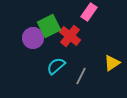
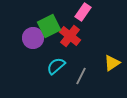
pink rectangle: moved 6 px left
